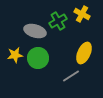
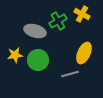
green circle: moved 2 px down
gray line: moved 1 px left, 2 px up; rotated 18 degrees clockwise
